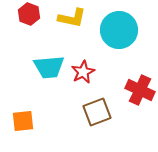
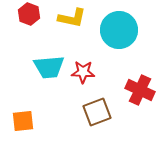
red star: rotated 30 degrees clockwise
